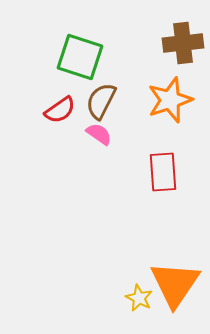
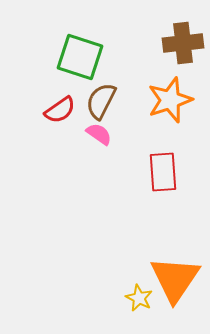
orange triangle: moved 5 px up
